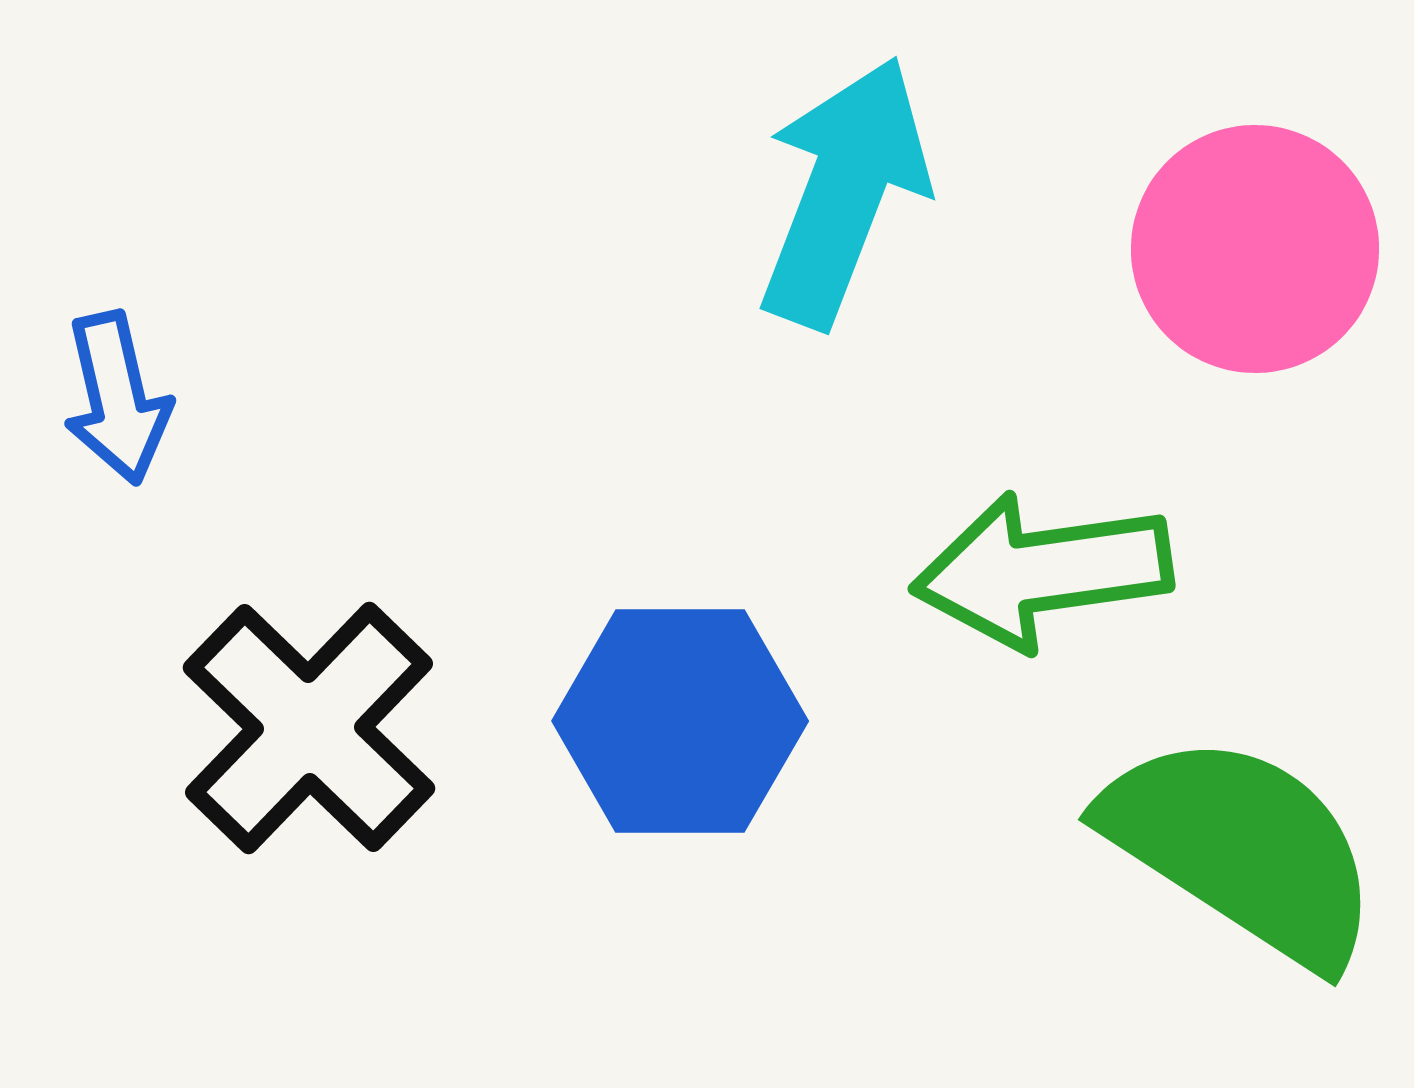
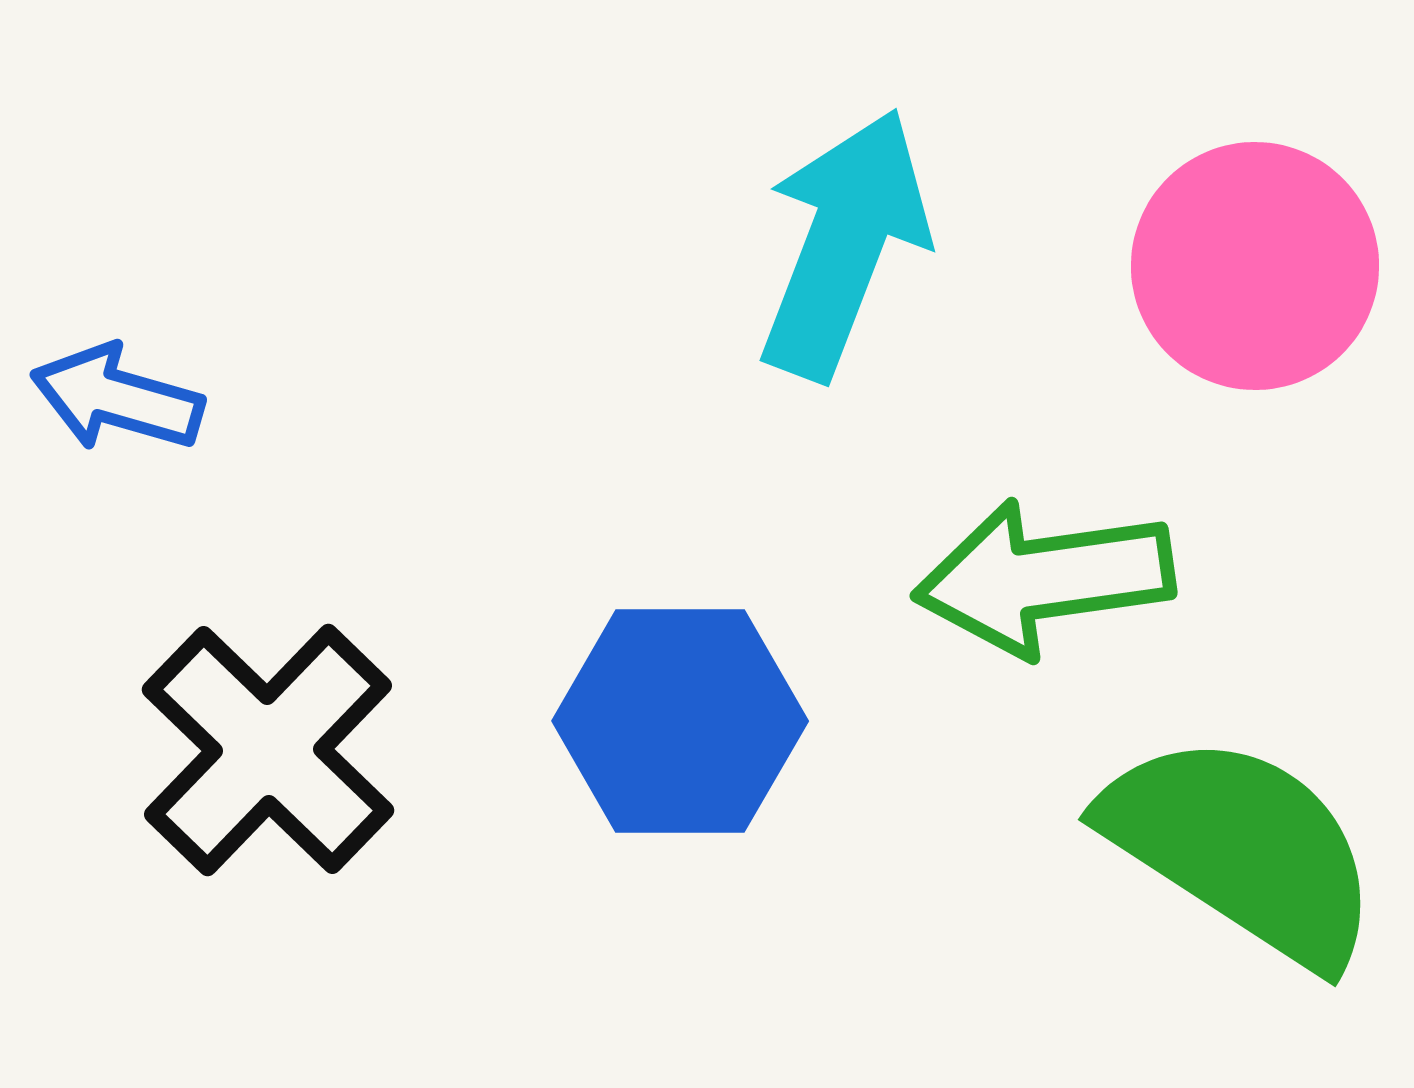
cyan arrow: moved 52 px down
pink circle: moved 17 px down
blue arrow: rotated 119 degrees clockwise
green arrow: moved 2 px right, 7 px down
black cross: moved 41 px left, 22 px down
